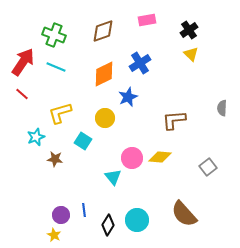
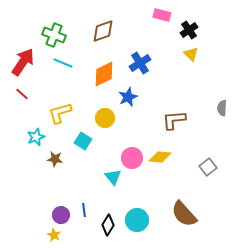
pink rectangle: moved 15 px right, 5 px up; rotated 24 degrees clockwise
cyan line: moved 7 px right, 4 px up
